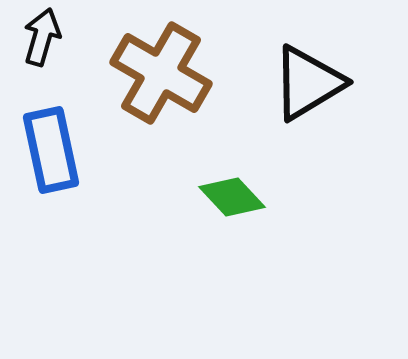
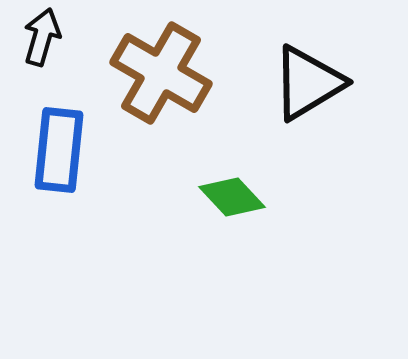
blue rectangle: moved 8 px right; rotated 18 degrees clockwise
